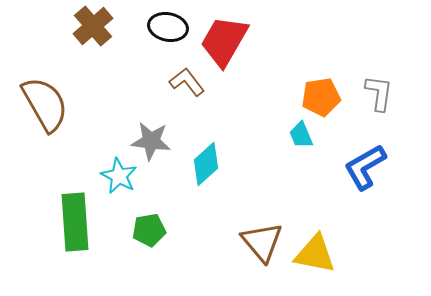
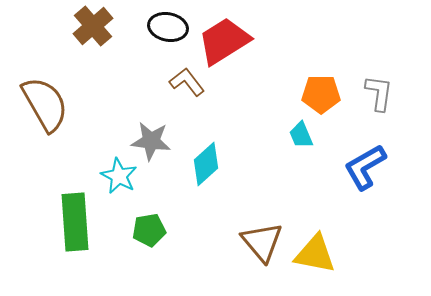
red trapezoid: rotated 28 degrees clockwise
orange pentagon: moved 3 px up; rotated 9 degrees clockwise
